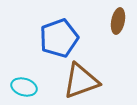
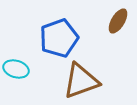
brown ellipse: rotated 20 degrees clockwise
cyan ellipse: moved 8 px left, 18 px up
